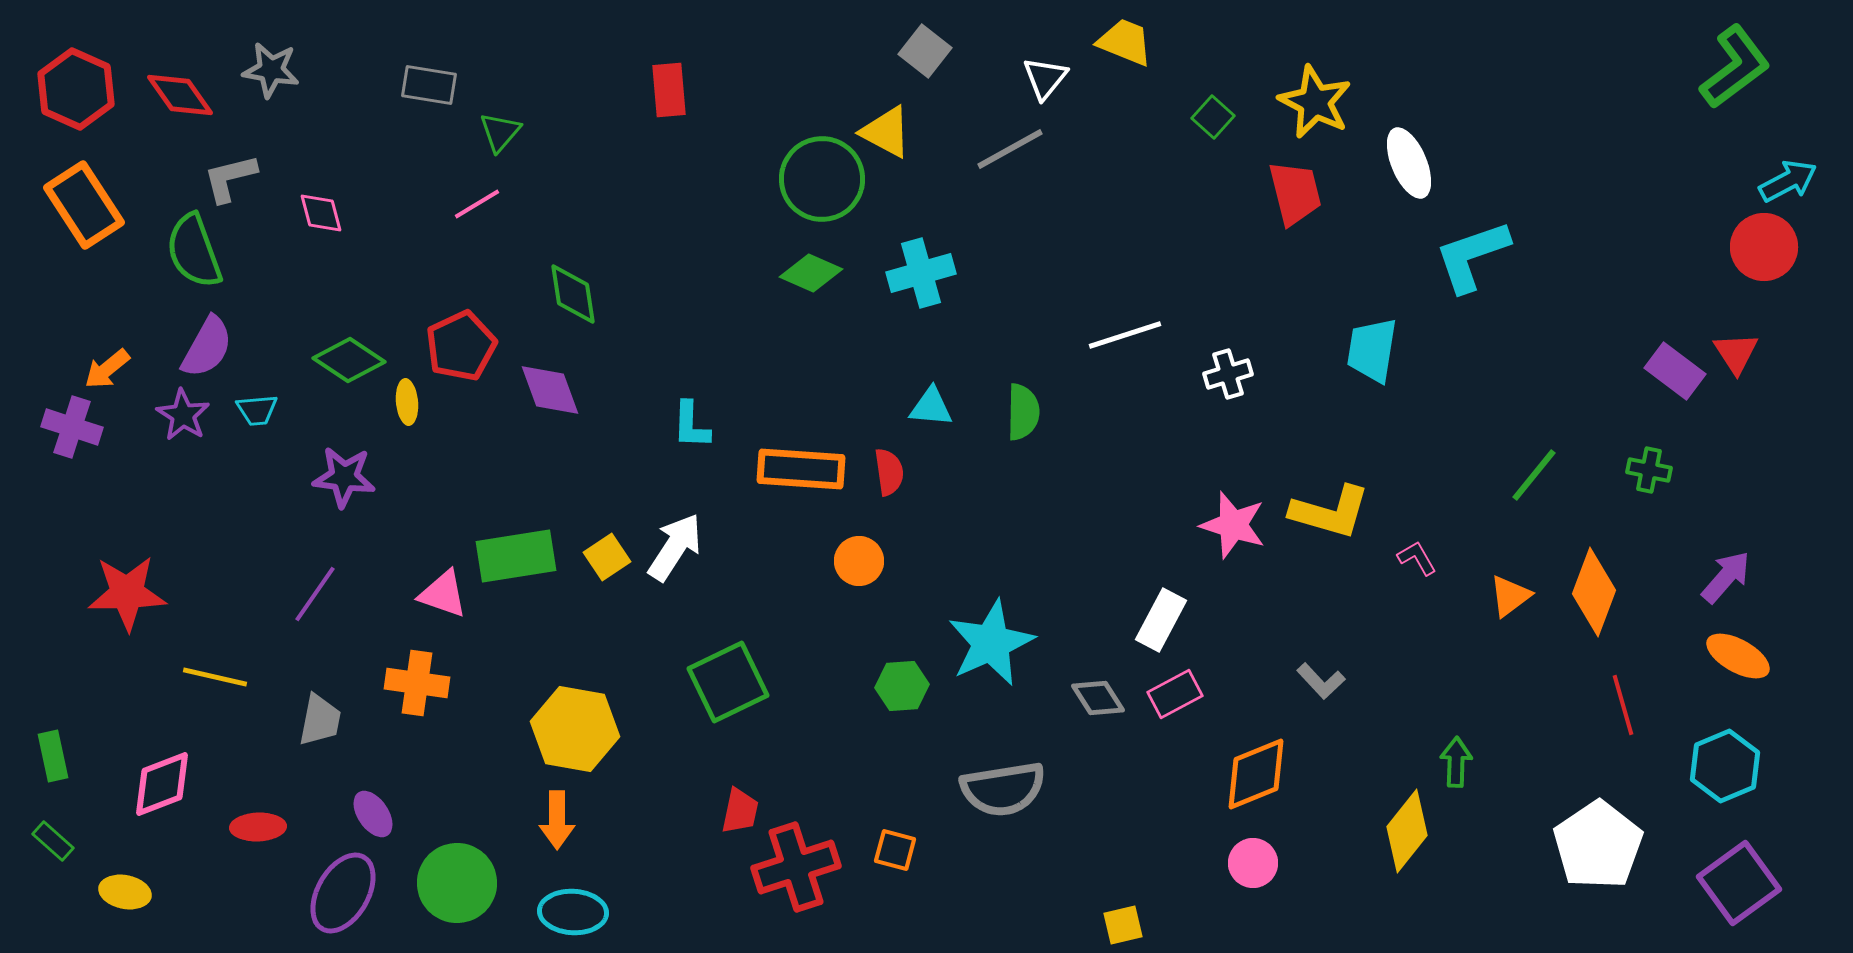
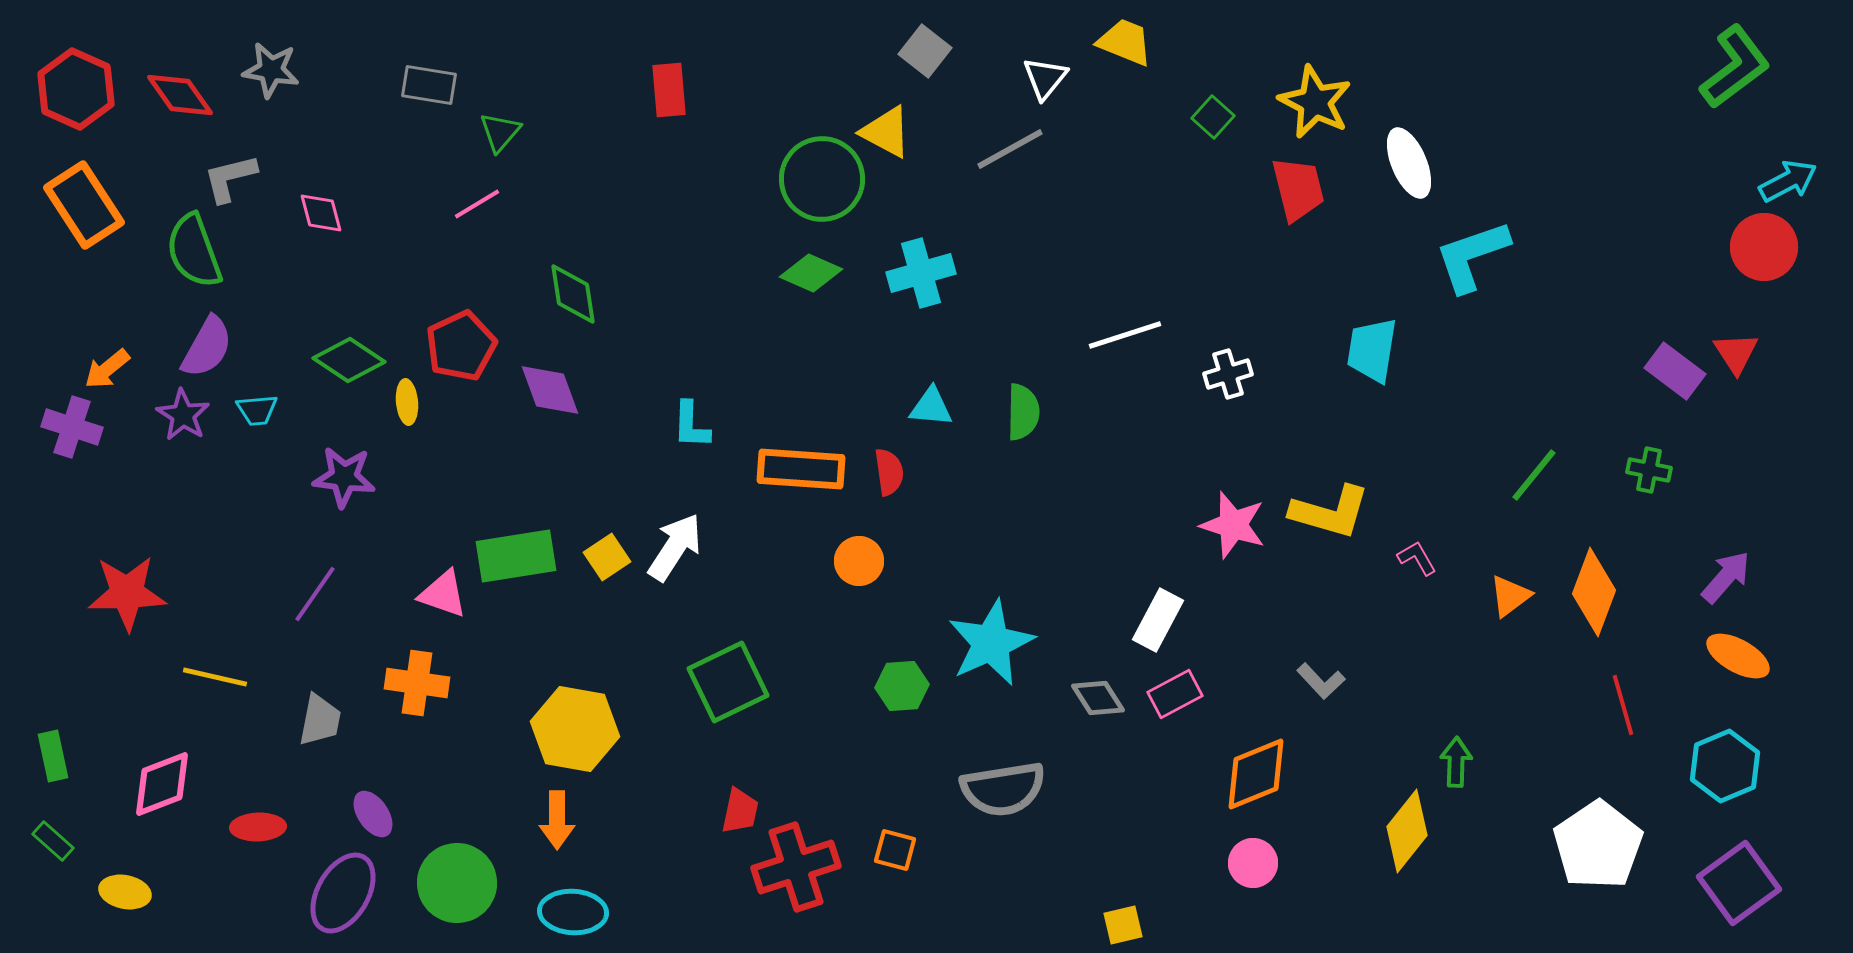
red trapezoid at (1295, 193): moved 3 px right, 4 px up
white rectangle at (1161, 620): moved 3 px left
